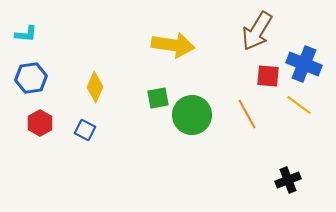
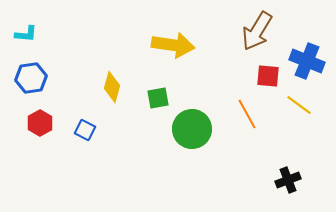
blue cross: moved 3 px right, 3 px up
yellow diamond: moved 17 px right; rotated 8 degrees counterclockwise
green circle: moved 14 px down
